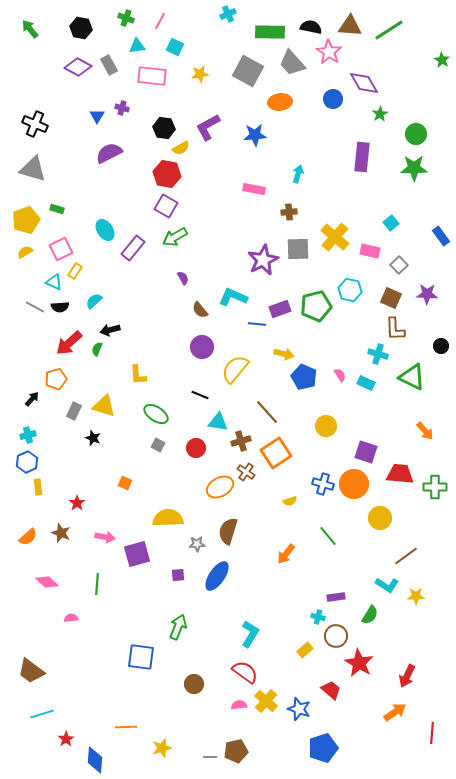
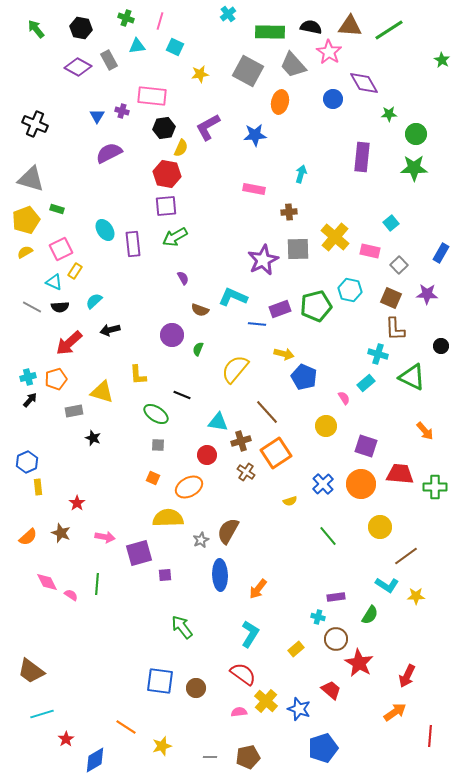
cyan cross at (228, 14): rotated 14 degrees counterclockwise
pink line at (160, 21): rotated 12 degrees counterclockwise
green arrow at (30, 29): moved 6 px right
gray trapezoid at (292, 63): moved 1 px right, 2 px down
gray rectangle at (109, 65): moved 5 px up
pink rectangle at (152, 76): moved 20 px down
orange ellipse at (280, 102): rotated 70 degrees counterclockwise
purple cross at (122, 108): moved 3 px down
green star at (380, 114): moved 9 px right; rotated 28 degrees clockwise
black hexagon at (164, 128): rotated 15 degrees counterclockwise
yellow semicircle at (181, 148): rotated 36 degrees counterclockwise
gray triangle at (33, 169): moved 2 px left, 10 px down
cyan arrow at (298, 174): moved 3 px right
purple square at (166, 206): rotated 35 degrees counterclockwise
blue rectangle at (441, 236): moved 17 px down; rotated 66 degrees clockwise
purple rectangle at (133, 248): moved 4 px up; rotated 45 degrees counterclockwise
gray line at (35, 307): moved 3 px left
brown semicircle at (200, 310): rotated 30 degrees counterclockwise
purple circle at (202, 347): moved 30 px left, 12 px up
green semicircle at (97, 349): moved 101 px right
pink semicircle at (340, 375): moved 4 px right, 23 px down
cyan rectangle at (366, 383): rotated 66 degrees counterclockwise
black line at (200, 395): moved 18 px left
black arrow at (32, 399): moved 2 px left, 1 px down
yellow triangle at (104, 406): moved 2 px left, 14 px up
gray rectangle at (74, 411): rotated 54 degrees clockwise
cyan cross at (28, 435): moved 58 px up
gray square at (158, 445): rotated 24 degrees counterclockwise
red circle at (196, 448): moved 11 px right, 7 px down
purple square at (366, 452): moved 6 px up
orange square at (125, 483): moved 28 px right, 5 px up
blue cross at (323, 484): rotated 30 degrees clockwise
orange circle at (354, 484): moved 7 px right
orange ellipse at (220, 487): moved 31 px left
yellow circle at (380, 518): moved 9 px down
brown semicircle at (228, 531): rotated 12 degrees clockwise
gray star at (197, 544): moved 4 px right, 4 px up; rotated 21 degrees counterclockwise
purple square at (137, 554): moved 2 px right, 1 px up
orange arrow at (286, 554): moved 28 px left, 35 px down
purple square at (178, 575): moved 13 px left
blue ellipse at (217, 576): moved 3 px right, 1 px up; rotated 36 degrees counterclockwise
pink diamond at (47, 582): rotated 20 degrees clockwise
pink semicircle at (71, 618): moved 23 px up; rotated 40 degrees clockwise
green arrow at (178, 627): moved 4 px right; rotated 60 degrees counterclockwise
brown circle at (336, 636): moved 3 px down
yellow rectangle at (305, 650): moved 9 px left, 1 px up
blue square at (141, 657): moved 19 px right, 24 px down
red semicircle at (245, 672): moved 2 px left, 2 px down
brown circle at (194, 684): moved 2 px right, 4 px down
pink semicircle at (239, 705): moved 7 px down
orange line at (126, 727): rotated 35 degrees clockwise
red line at (432, 733): moved 2 px left, 3 px down
yellow star at (162, 748): moved 2 px up
brown pentagon at (236, 751): moved 12 px right, 6 px down
blue diamond at (95, 760): rotated 56 degrees clockwise
